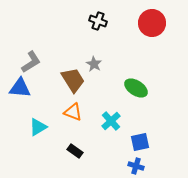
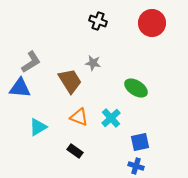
gray star: moved 1 px left, 1 px up; rotated 21 degrees counterclockwise
brown trapezoid: moved 3 px left, 1 px down
orange triangle: moved 6 px right, 5 px down
cyan cross: moved 3 px up
